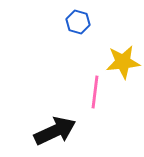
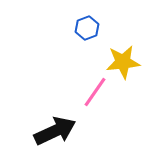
blue hexagon: moved 9 px right, 6 px down; rotated 25 degrees clockwise
pink line: rotated 28 degrees clockwise
